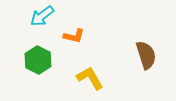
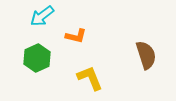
orange L-shape: moved 2 px right
green hexagon: moved 1 px left, 2 px up; rotated 8 degrees clockwise
yellow L-shape: rotated 8 degrees clockwise
